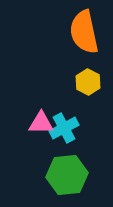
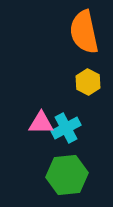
cyan cross: moved 2 px right
